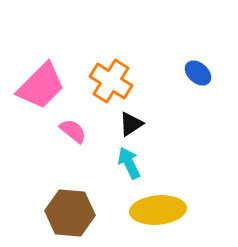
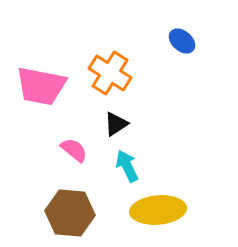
blue ellipse: moved 16 px left, 32 px up
orange cross: moved 1 px left, 8 px up
pink trapezoid: rotated 56 degrees clockwise
black triangle: moved 15 px left
pink semicircle: moved 1 px right, 19 px down
cyan arrow: moved 2 px left, 3 px down
